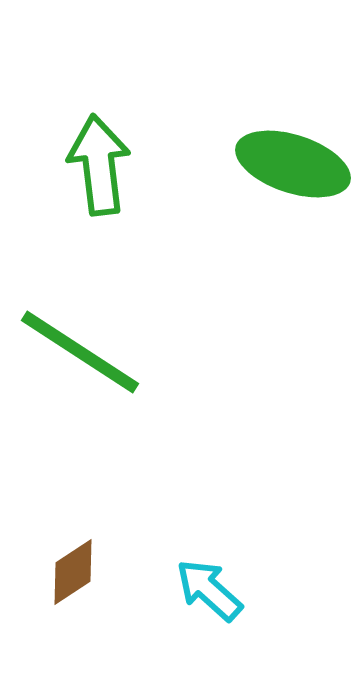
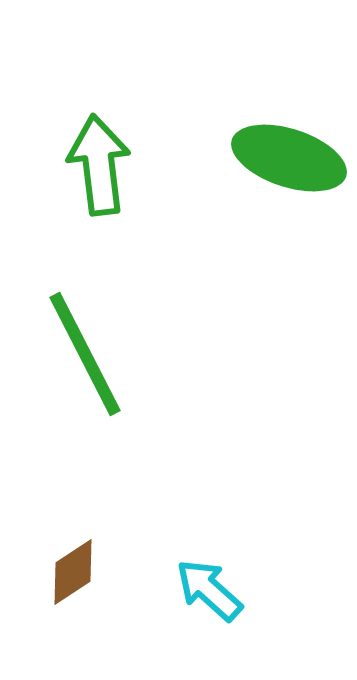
green ellipse: moved 4 px left, 6 px up
green line: moved 5 px right, 2 px down; rotated 30 degrees clockwise
